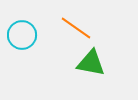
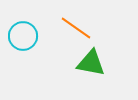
cyan circle: moved 1 px right, 1 px down
